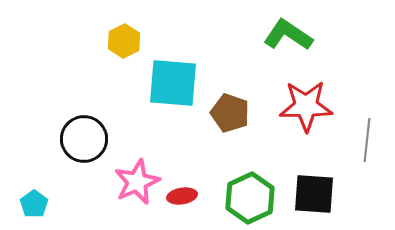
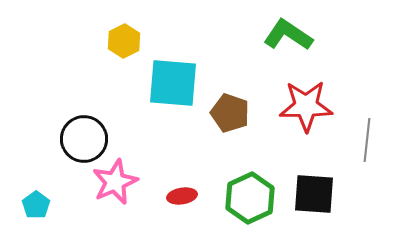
pink star: moved 22 px left
cyan pentagon: moved 2 px right, 1 px down
